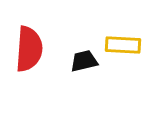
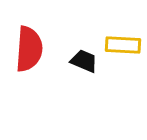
black trapezoid: rotated 36 degrees clockwise
